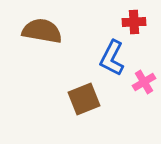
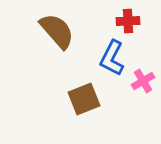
red cross: moved 6 px left, 1 px up
brown semicircle: moved 15 px right; rotated 39 degrees clockwise
pink cross: moved 1 px left, 1 px up
